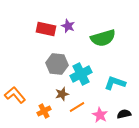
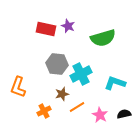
orange L-shape: moved 3 px right, 8 px up; rotated 120 degrees counterclockwise
